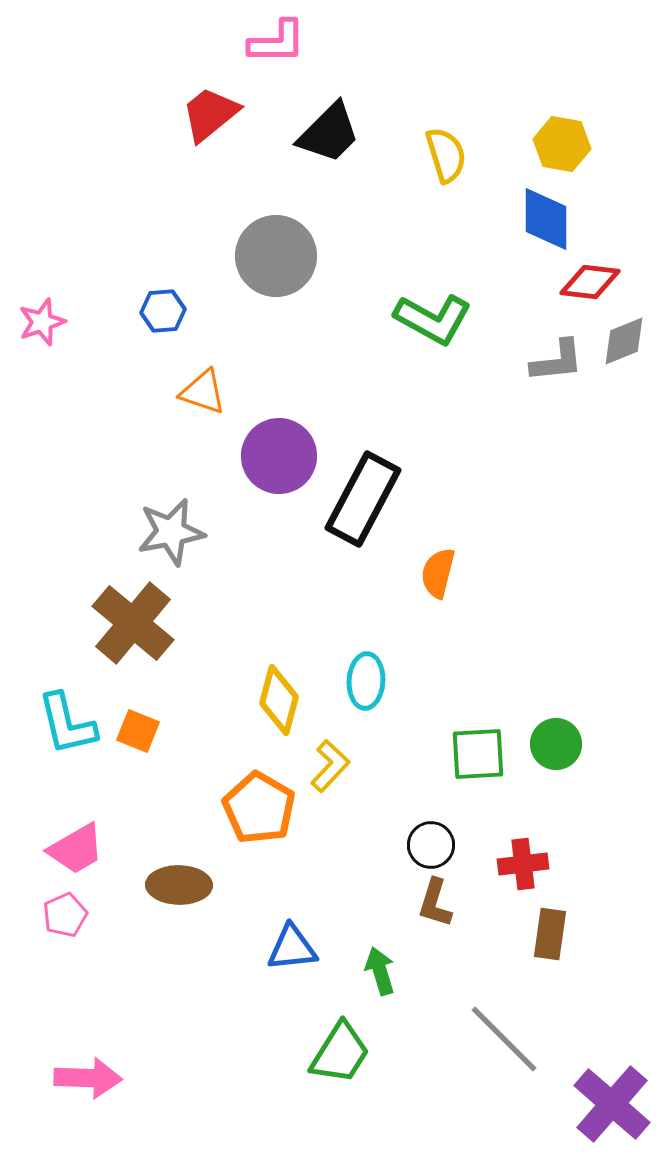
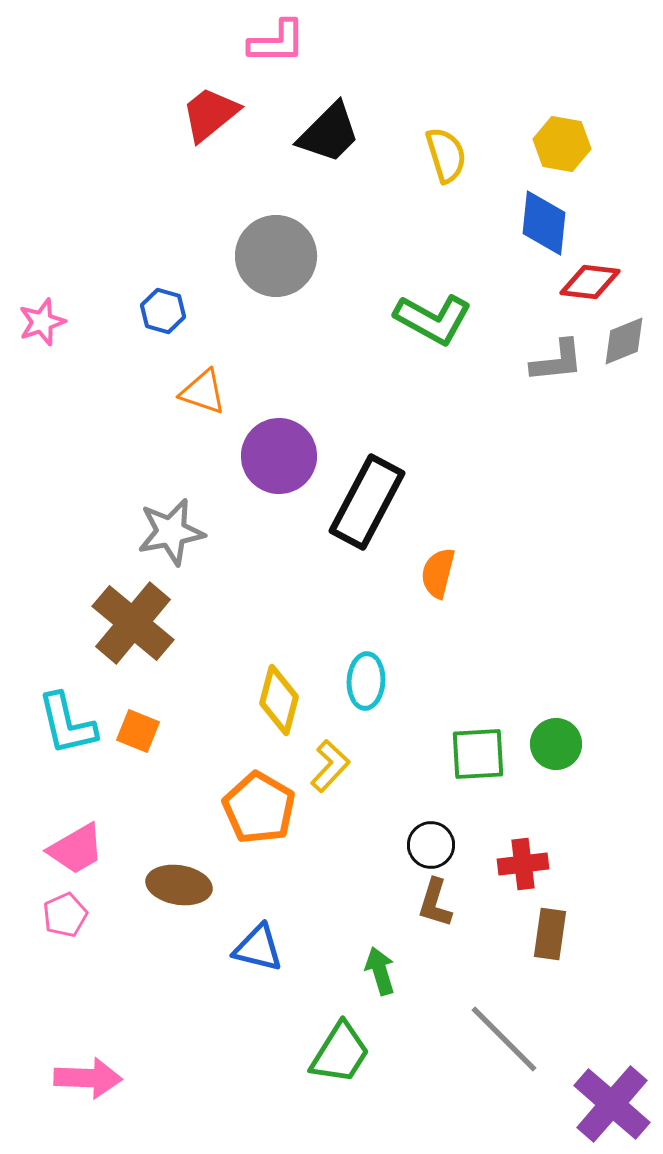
blue diamond: moved 2 px left, 4 px down; rotated 6 degrees clockwise
blue hexagon: rotated 21 degrees clockwise
black rectangle: moved 4 px right, 3 px down
brown ellipse: rotated 8 degrees clockwise
blue triangle: moved 34 px left; rotated 20 degrees clockwise
